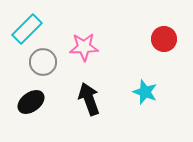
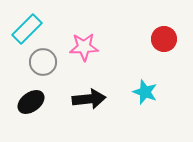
black arrow: rotated 104 degrees clockwise
